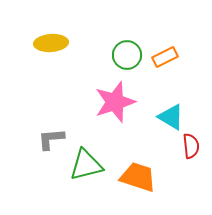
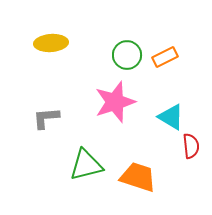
gray L-shape: moved 5 px left, 21 px up
